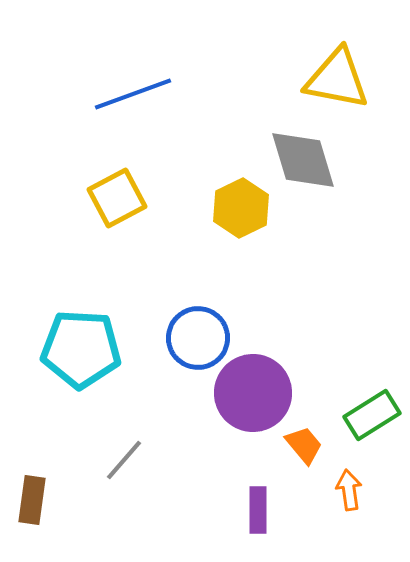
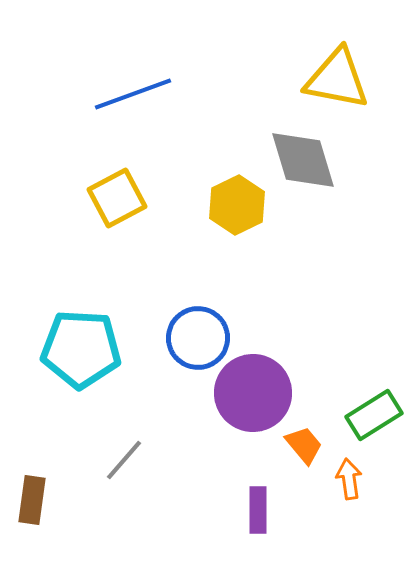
yellow hexagon: moved 4 px left, 3 px up
green rectangle: moved 2 px right
orange arrow: moved 11 px up
